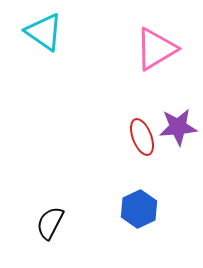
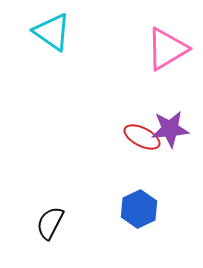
cyan triangle: moved 8 px right
pink triangle: moved 11 px right
purple star: moved 8 px left, 2 px down
red ellipse: rotated 42 degrees counterclockwise
